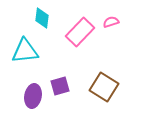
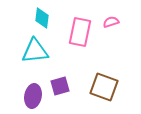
pink rectangle: rotated 32 degrees counterclockwise
cyan triangle: moved 10 px right
brown square: rotated 12 degrees counterclockwise
